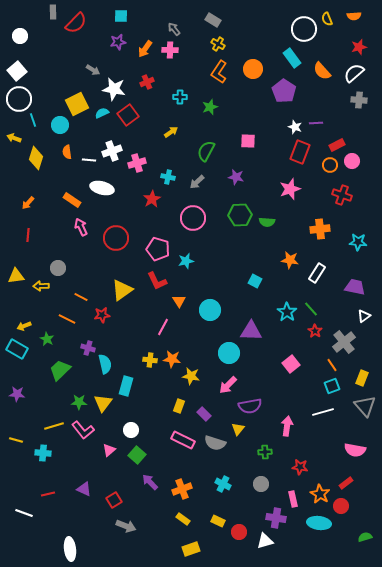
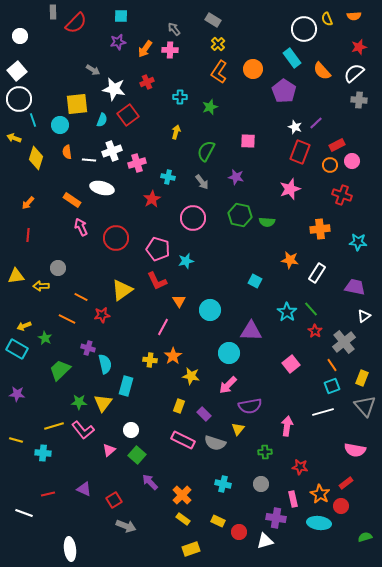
yellow cross at (218, 44): rotated 16 degrees clockwise
yellow square at (77, 104): rotated 20 degrees clockwise
cyan semicircle at (102, 113): moved 7 px down; rotated 136 degrees clockwise
purple line at (316, 123): rotated 40 degrees counterclockwise
yellow arrow at (171, 132): moved 5 px right; rotated 40 degrees counterclockwise
gray arrow at (197, 182): moved 5 px right; rotated 84 degrees counterclockwise
green hexagon at (240, 215): rotated 15 degrees clockwise
green star at (47, 339): moved 2 px left, 1 px up
orange star at (172, 359): moved 1 px right, 3 px up; rotated 30 degrees clockwise
cyan cross at (223, 484): rotated 14 degrees counterclockwise
orange cross at (182, 489): moved 6 px down; rotated 24 degrees counterclockwise
